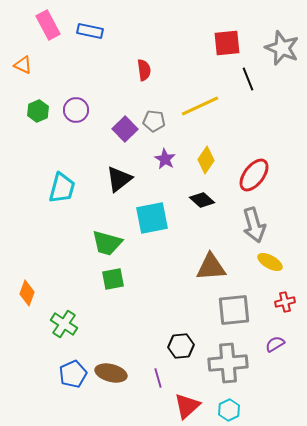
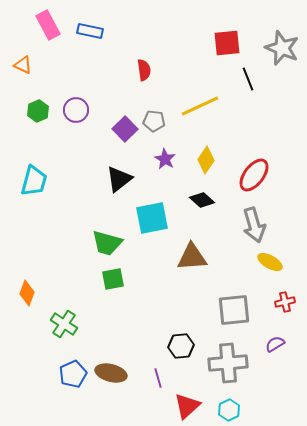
cyan trapezoid: moved 28 px left, 7 px up
brown triangle: moved 19 px left, 10 px up
